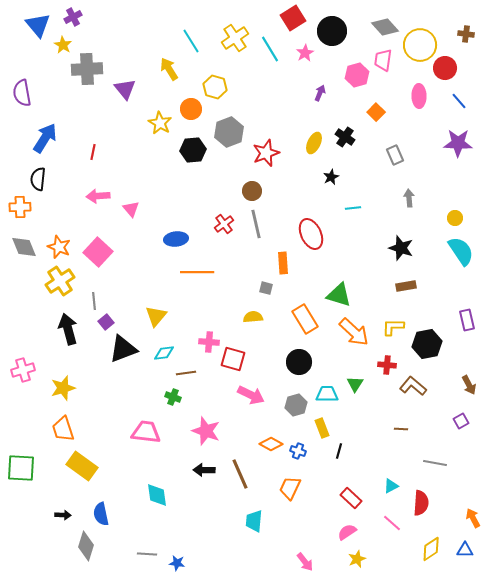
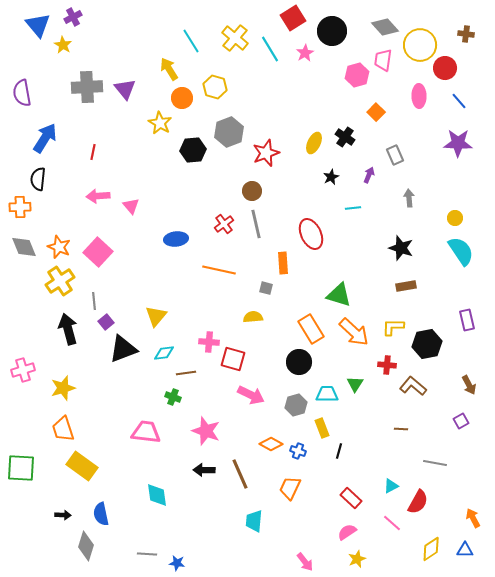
yellow cross at (235, 38): rotated 16 degrees counterclockwise
gray cross at (87, 69): moved 18 px down
purple arrow at (320, 93): moved 49 px right, 82 px down
orange circle at (191, 109): moved 9 px left, 11 px up
pink triangle at (131, 209): moved 3 px up
orange line at (197, 272): moved 22 px right, 2 px up; rotated 12 degrees clockwise
orange rectangle at (305, 319): moved 6 px right, 10 px down
red semicircle at (421, 503): moved 3 px left, 1 px up; rotated 25 degrees clockwise
